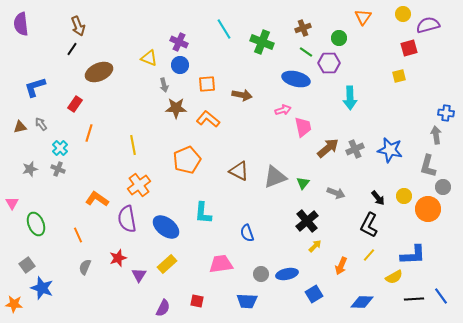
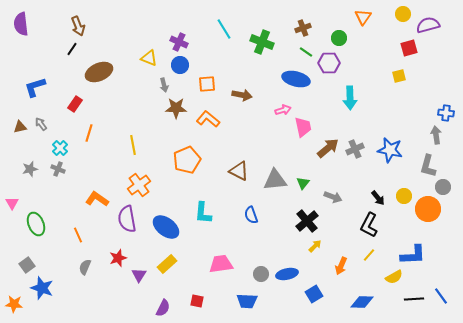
gray triangle at (275, 177): moved 3 px down; rotated 15 degrees clockwise
gray arrow at (336, 193): moved 3 px left, 4 px down
blue semicircle at (247, 233): moved 4 px right, 18 px up
